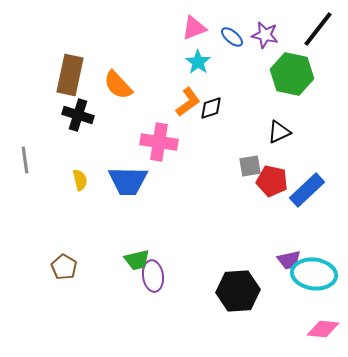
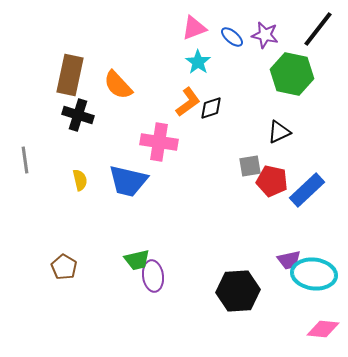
blue trapezoid: rotated 12 degrees clockwise
